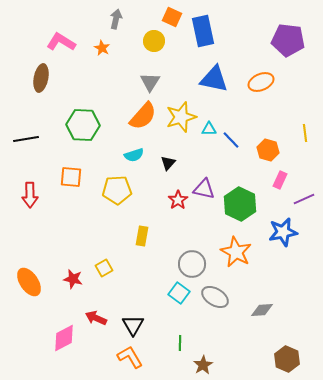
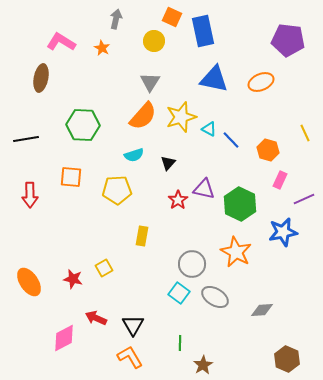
cyan triangle at (209, 129): rotated 28 degrees clockwise
yellow line at (305, 133): rotated 18 degrees counterclockwise
